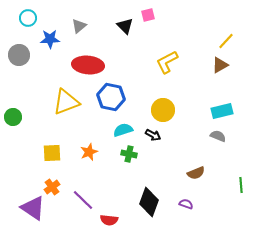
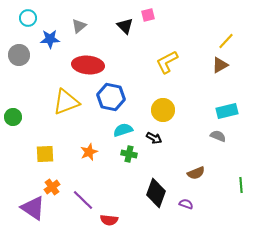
cyan rectangle: moved 5 px right
black arrow: moved 1 px right, 3 px down
yellow square: moved 7 px left, 1 px down
black diamond: moved 7 px right, 9 px up
